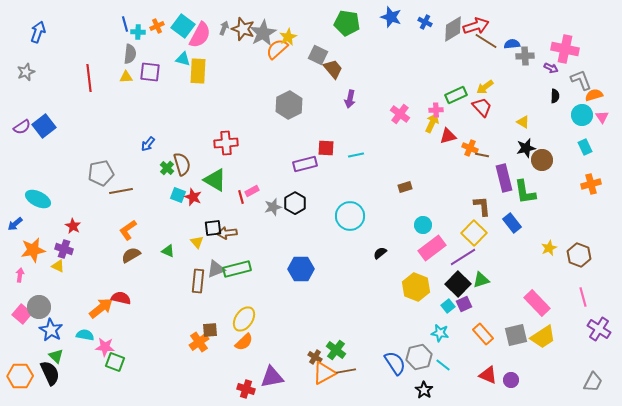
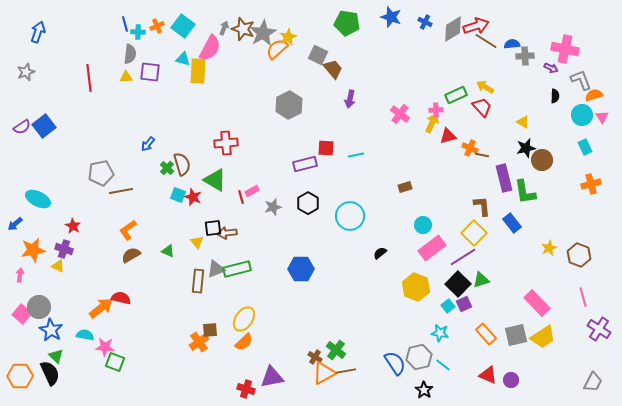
pink semicircle at (200, 35): moved 10 px right, 13 px down
yellow arrow at (485, 87): rotated 66 degrees clockwise
black hexagon at (295, 203): moved 13 px right
orange rectangle at (483, 334): moved 3 px right
